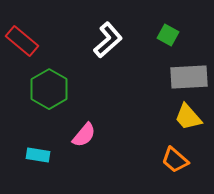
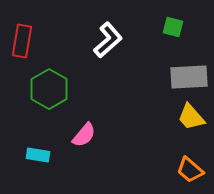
green square: moved 5 px right, 8 px up; rotated 15 degrees counterclockwise
red rectangle: rotated 60 degrees clockwise
yellow trapezoid: moved 3 px right
orange trapezoid: moved 15 px right, 10 px down
